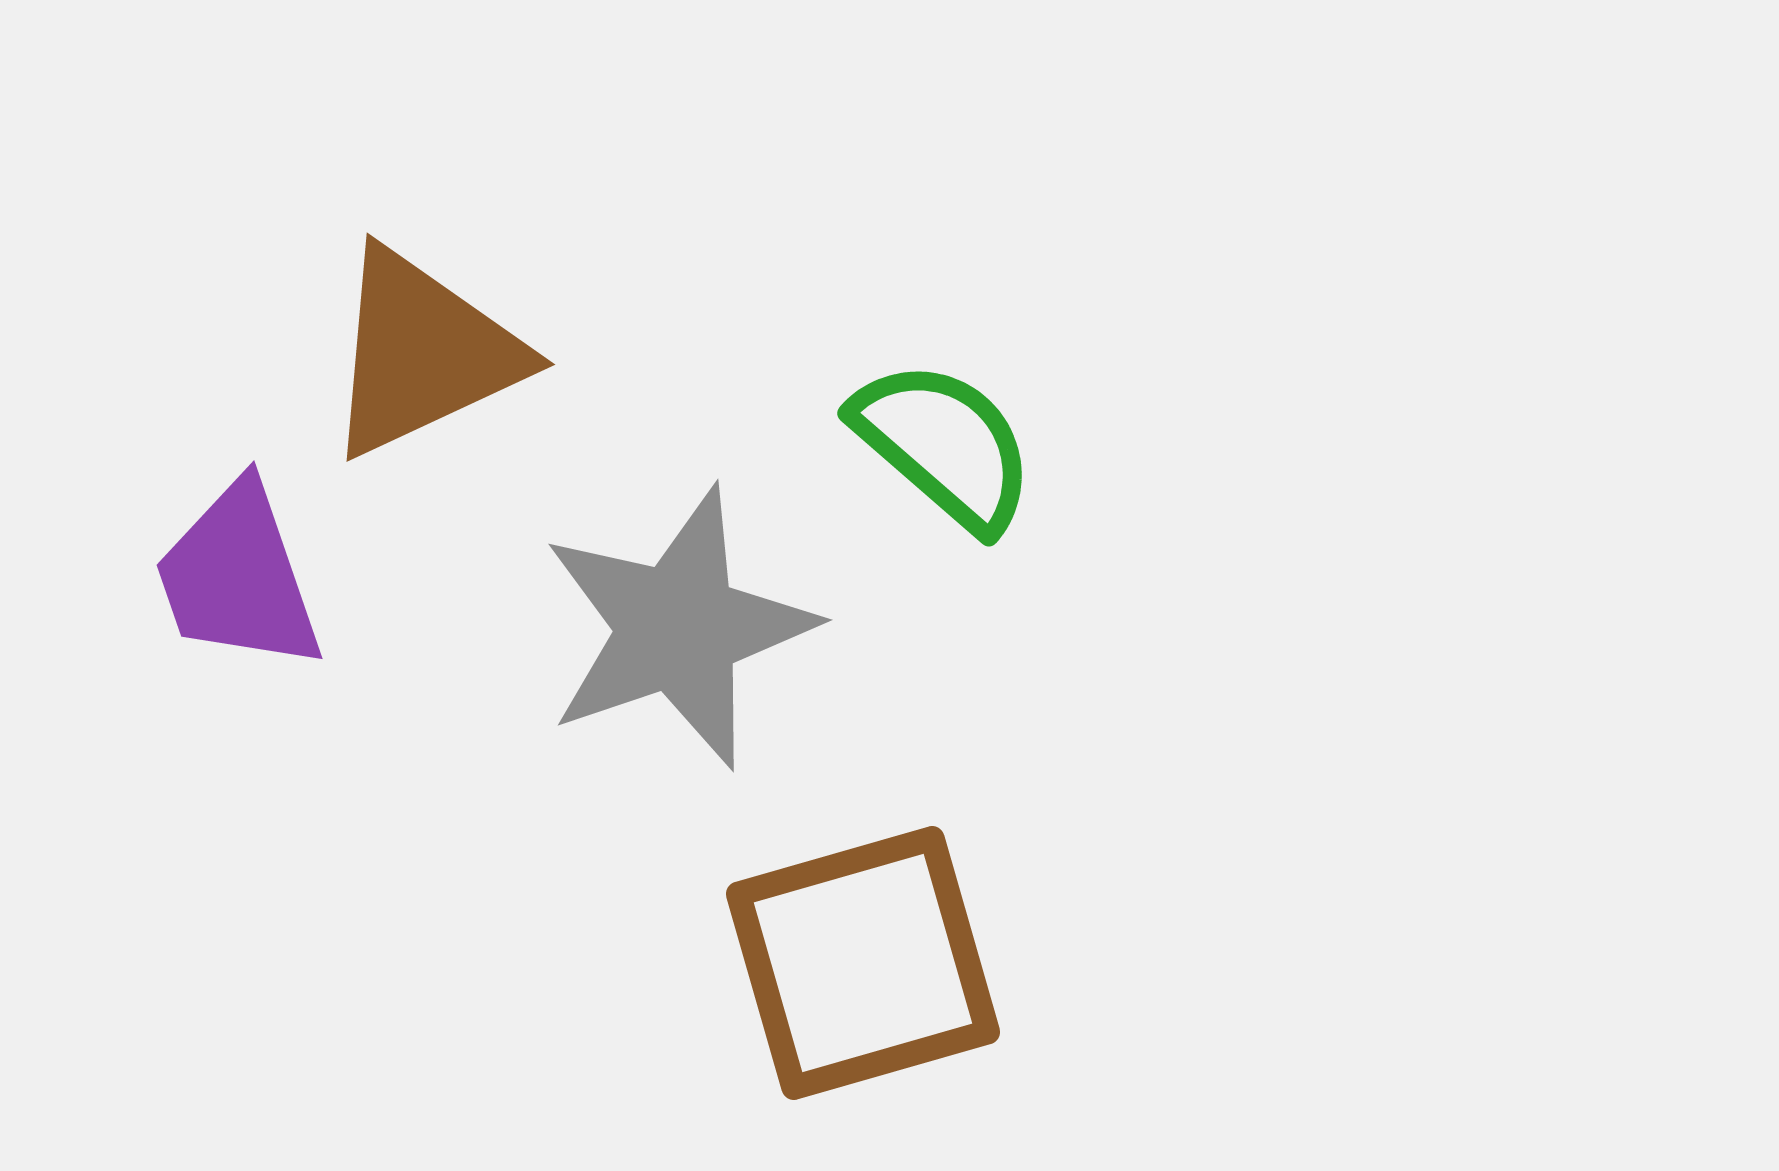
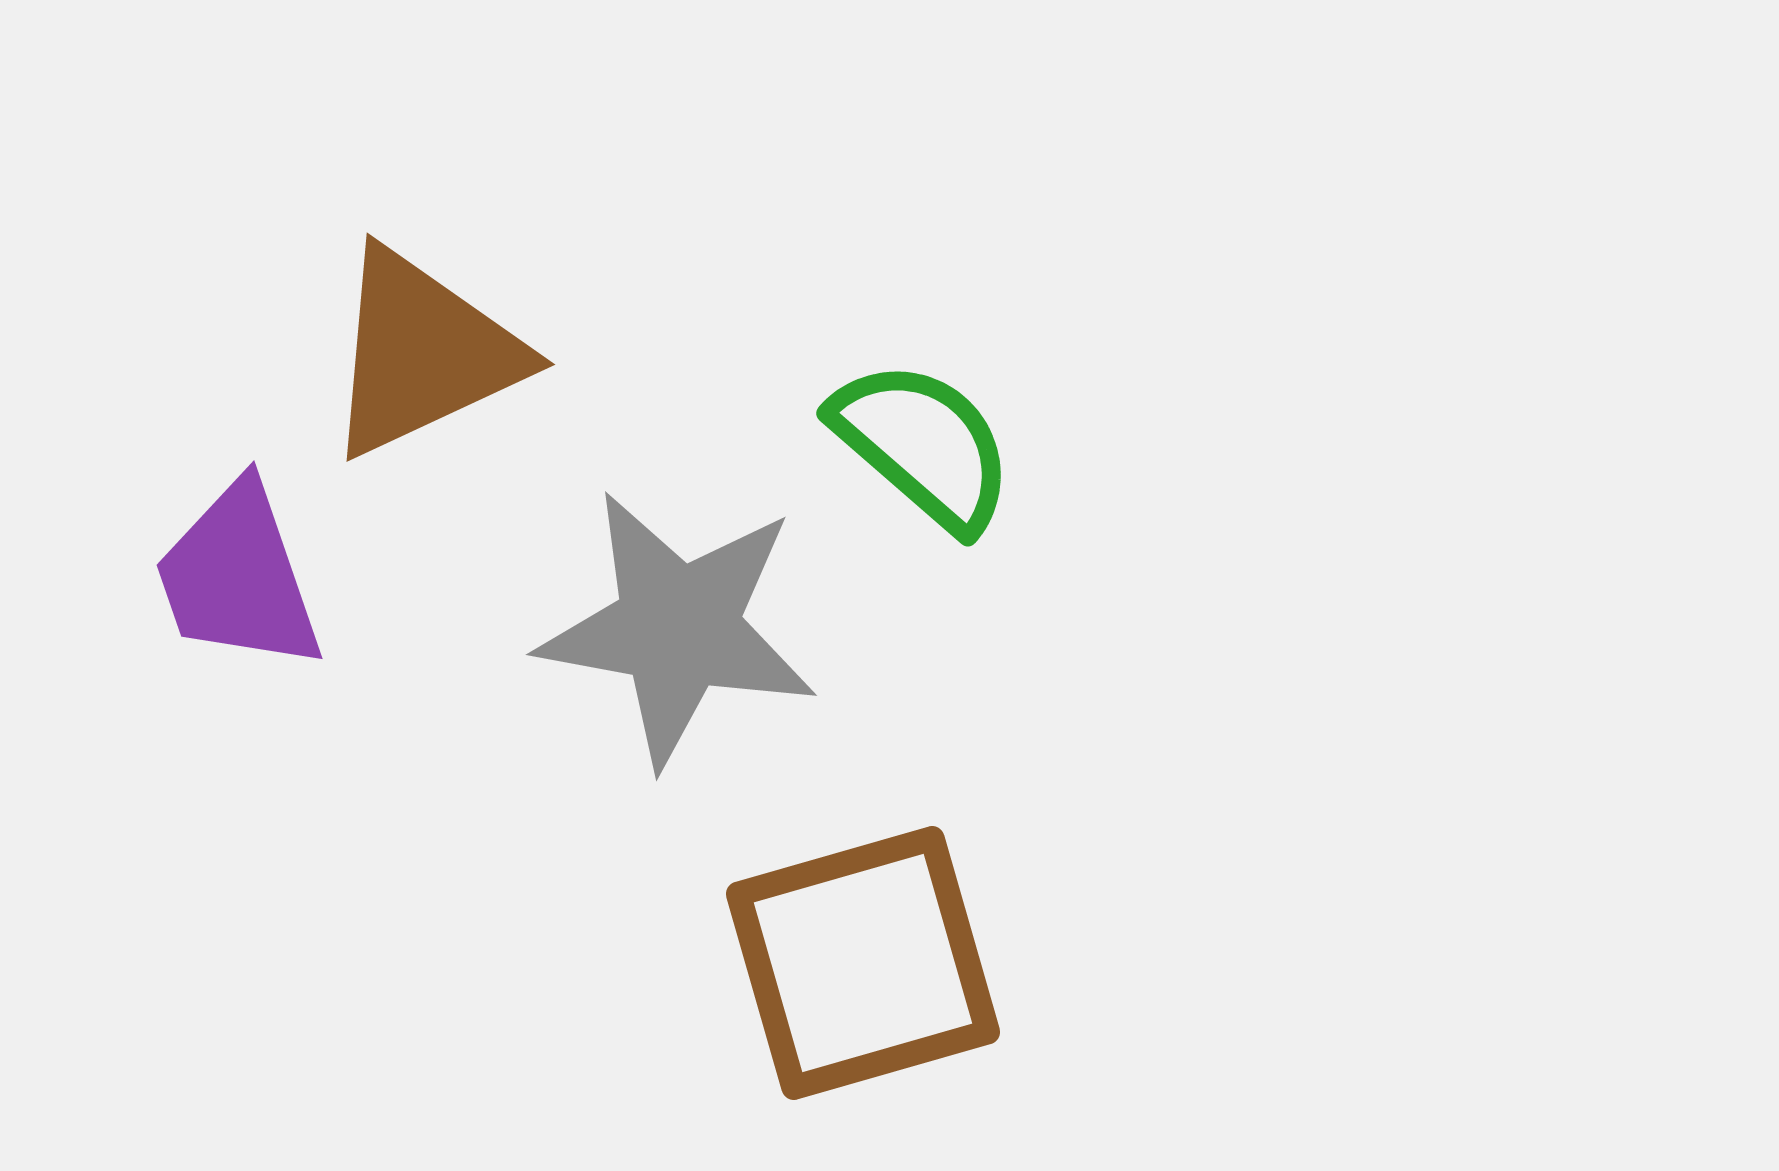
green semicircle: moved 21 px left
gray star: rotated 29 degrees clockwise
